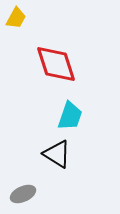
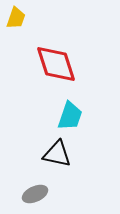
yellow trapezoid: rotated 10 degrees counterclockwise
black triangle: rotated 20 degrees counterclockwise
gray ellipse: moved 12 px right
